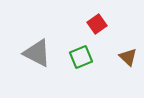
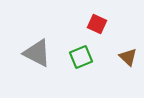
red square: rotated 30 degrees counterclockwise
